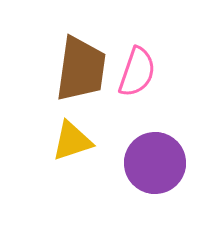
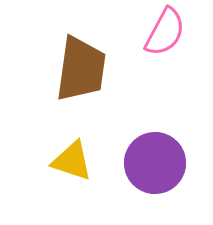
pink semicircle: moved 28 px right, 40 px up; rotated 9 degrees clockwise
yellow triangle: moved 20 px down; rotated 36 degrees clockwise
